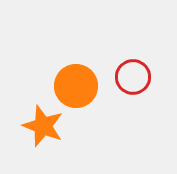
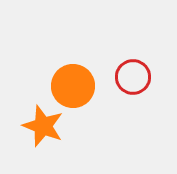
orange circle: moved 3 px left
